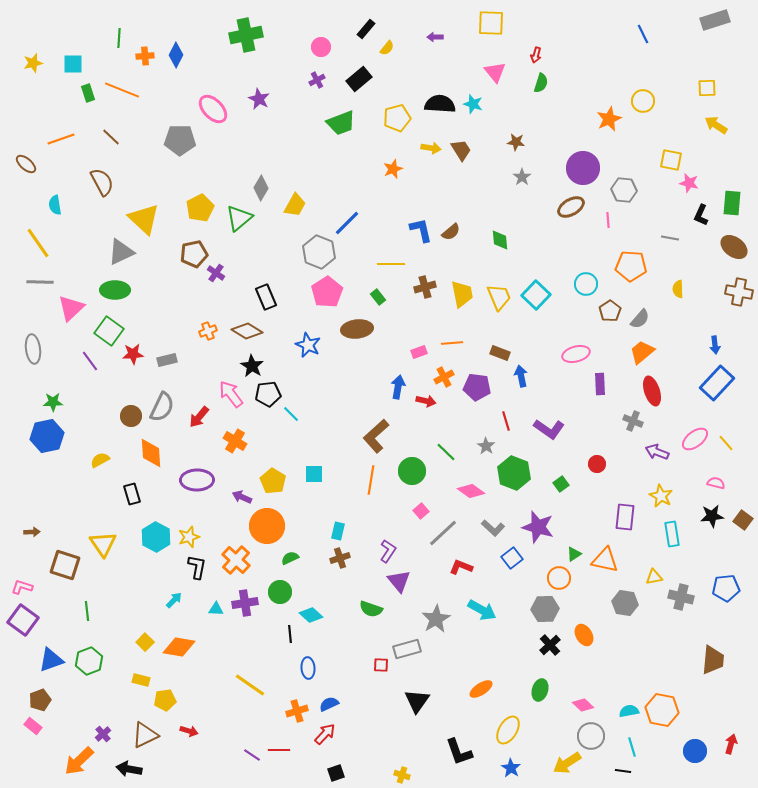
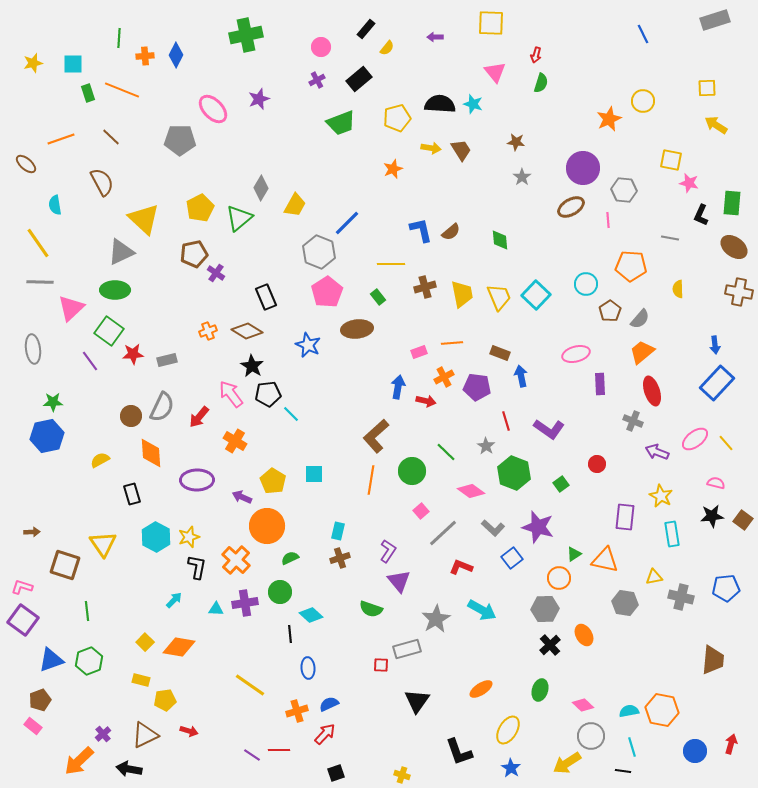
purple star at (259, 99): rotated 25 degrees clockwise
